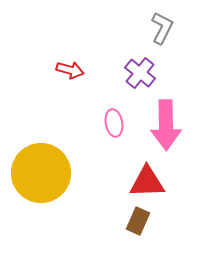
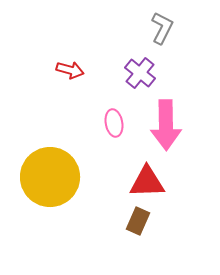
yellow circle: moved 9 px right, 4 px down
